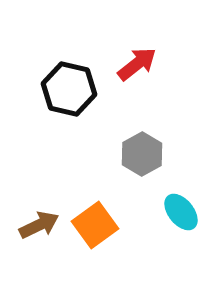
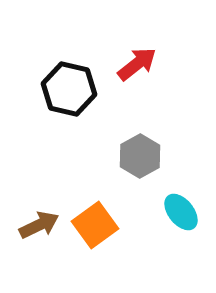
gray hexagon: moved 2 px left, 2 px down
